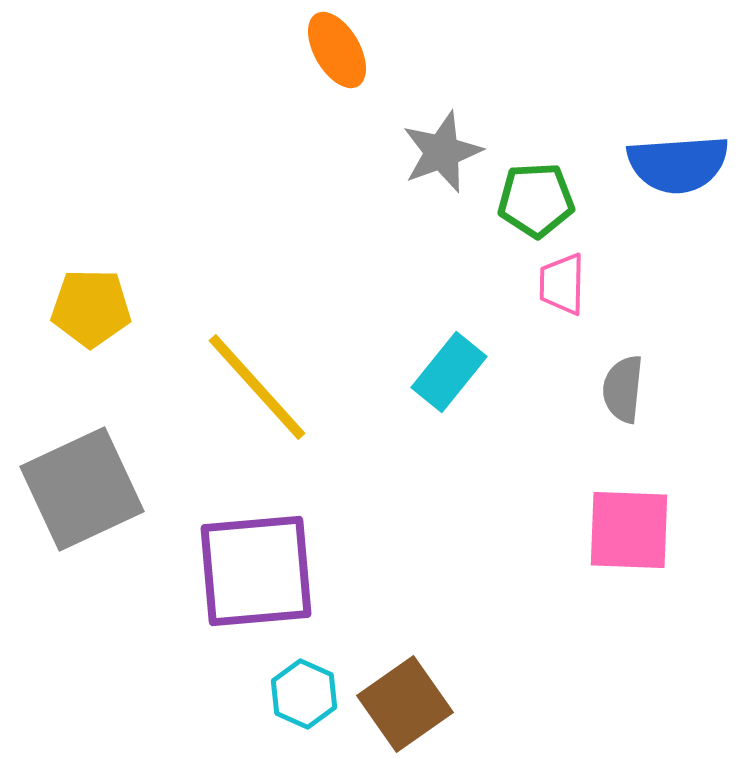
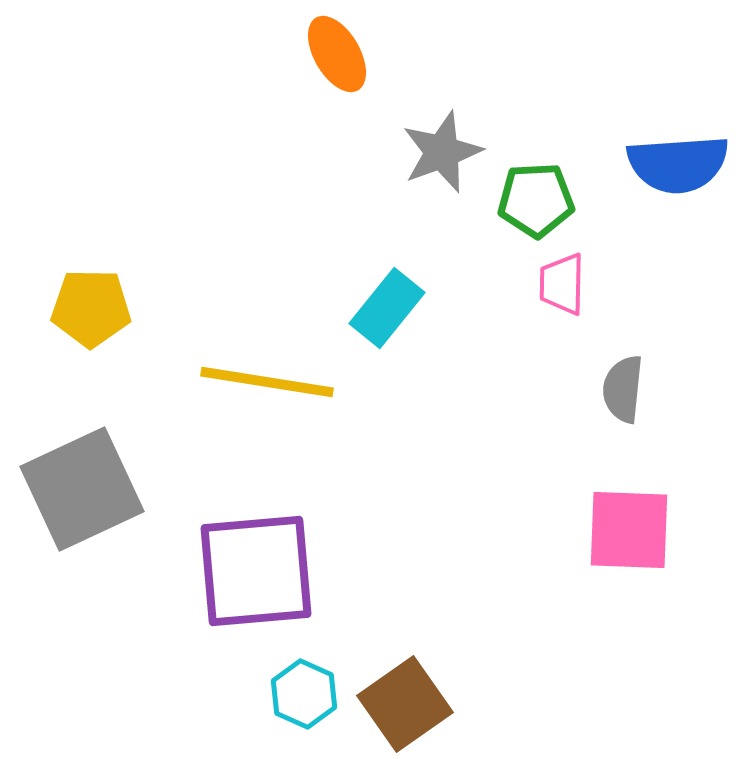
orange ellipse: moved 4 px down
cyan rectangle: moved 62 px left, 64 px up
yellow line: moved 10 px right, 5 px up; rotated 39 degrees counterclockwise
